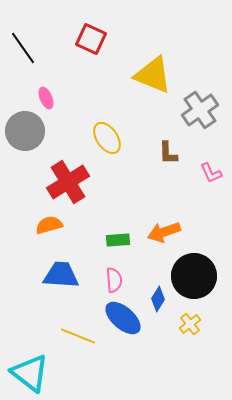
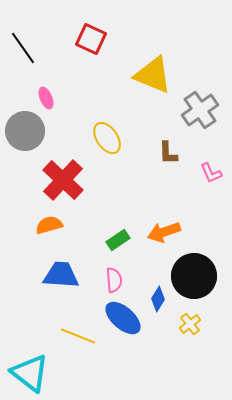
red cross: moved 5 px left, 2 px up; rotated 15 degrees counterclockwise
green rectangle: rotated 30 degrees counterclockwise
